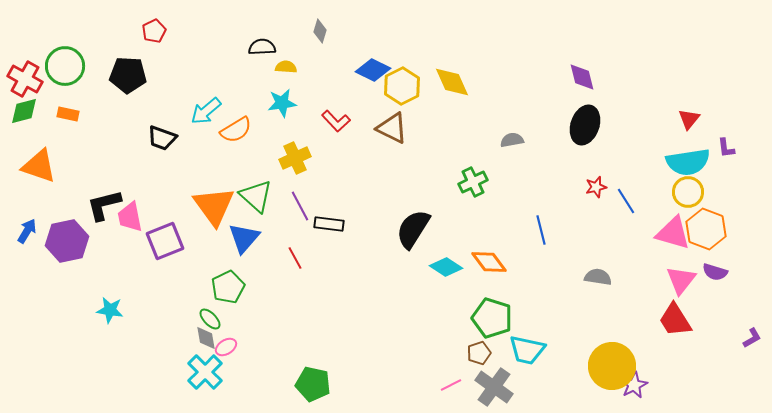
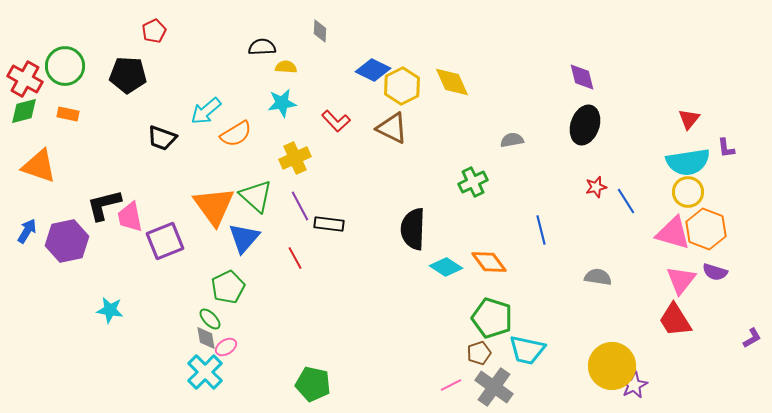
gray diamond at (320, 31): rotated 15 degrees counterclockwise
orange semicircle at (236, 130): moved 4 px down
black semicircle at (413, 229): rotated 30 degrees counterclockwise
